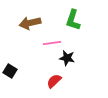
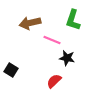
pink line: moved 3 px up; rotated 30 degrees clockwise
black square: moved 1 px right, 1 px up
